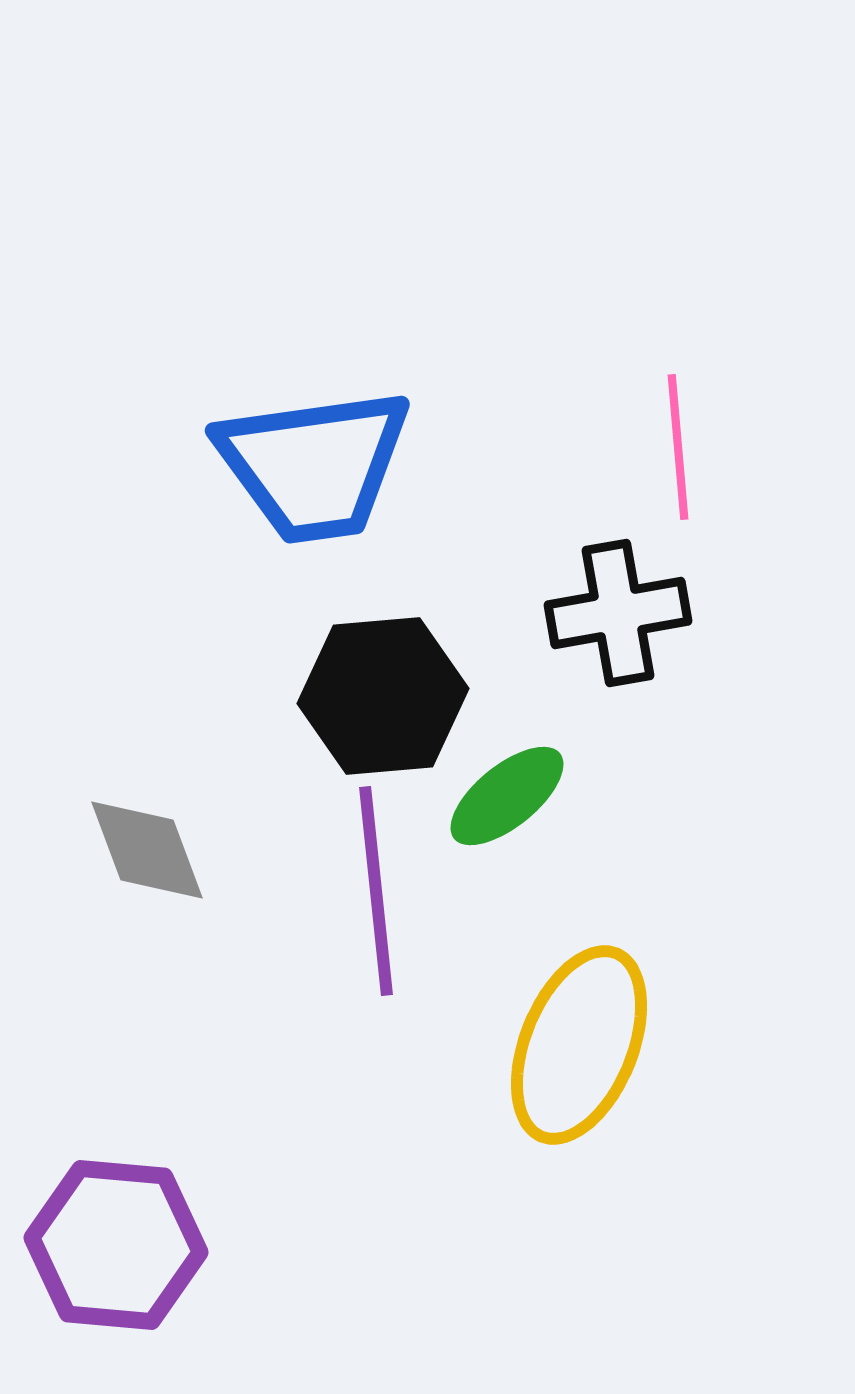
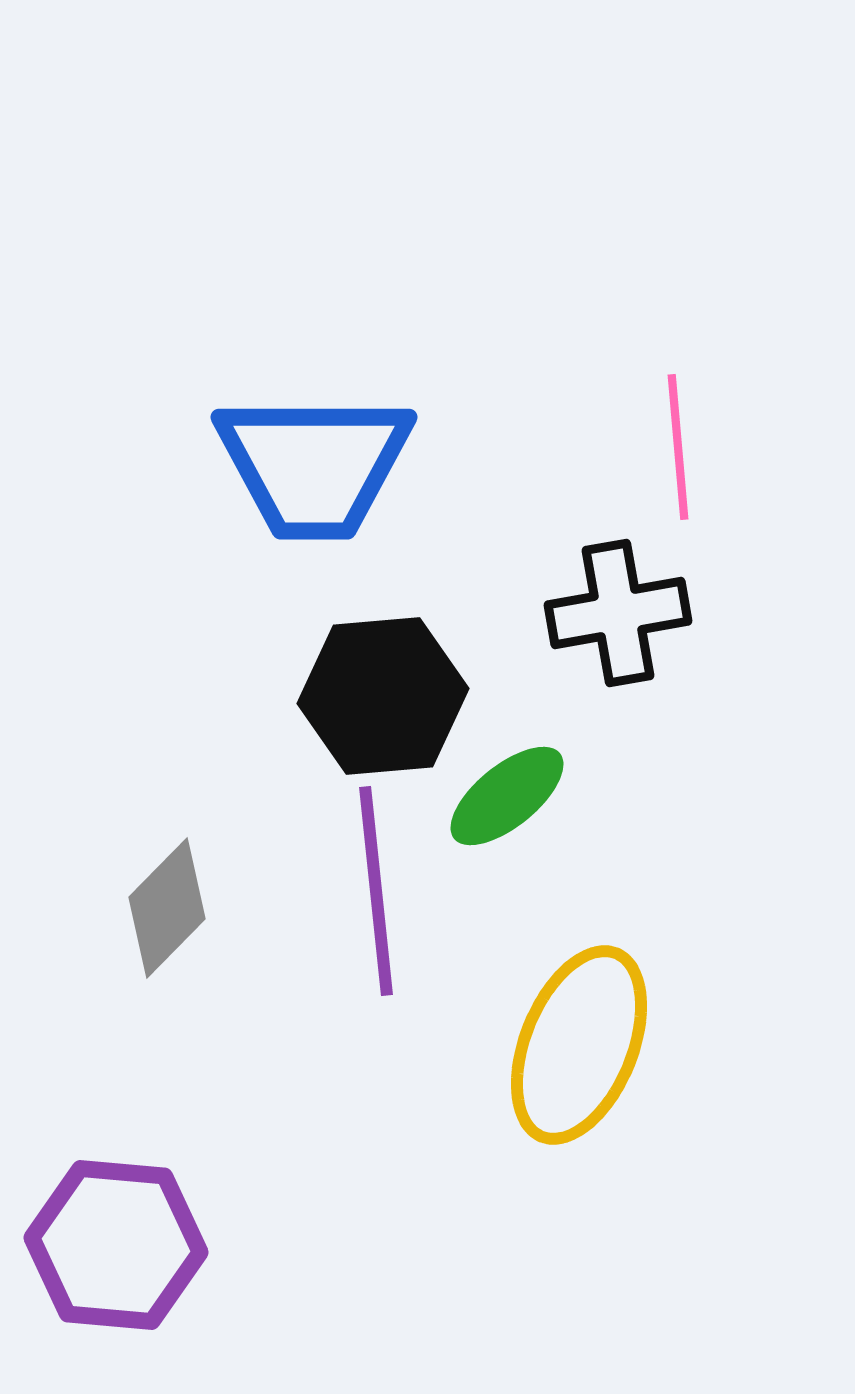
blue trapezoid: rotated 8 degrees clockwise
gray diamond: moved 20 px right, 58 px down; rotated 65 degrees clockwise
